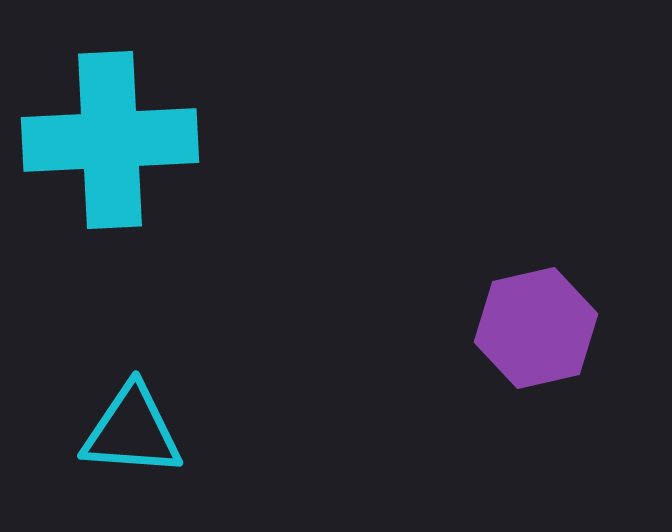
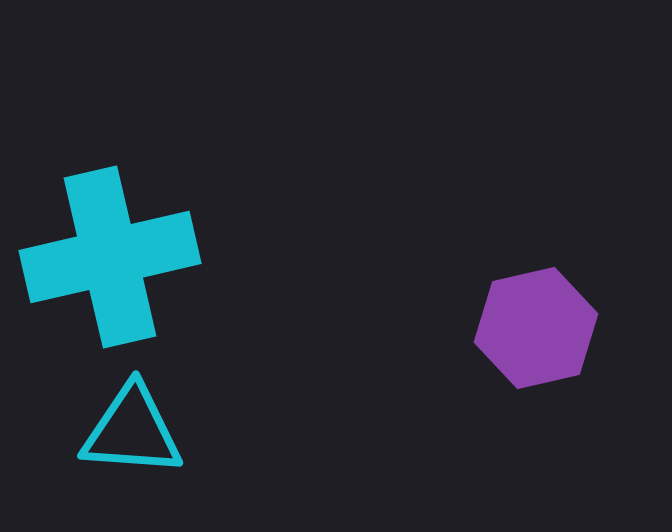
cyan cross: moved 117 px down; rotated 10 degrees counterclockwise
